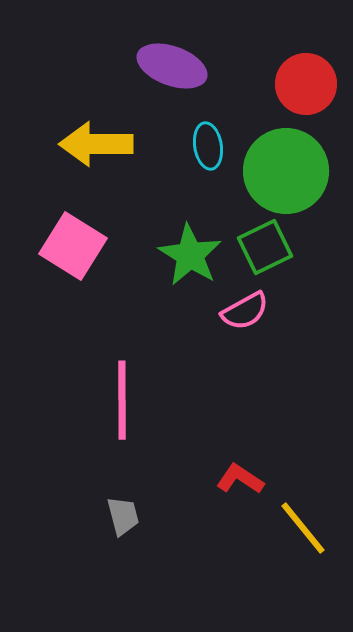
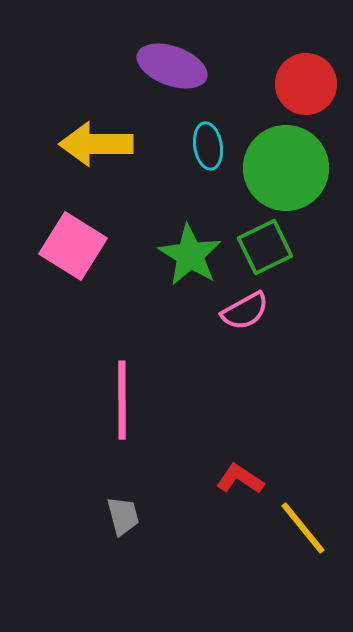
green circle: moved 3 px up
